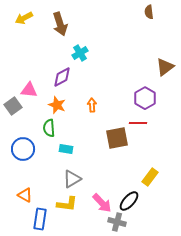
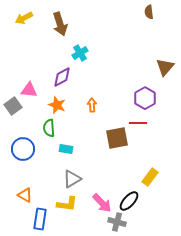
brown triangle: rotated 12 degrees counterclockwise
